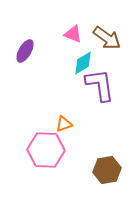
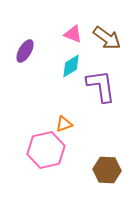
cyan diamond: moved 12 px left, 3 px down
purple L-shape: moved 1 px right, 1 px down
pink hexagon: rotated 15 degrees counterclockwise
brown hexagon: rotated 12 degrees clockwise
